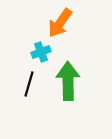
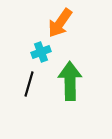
green arrow: moved 2 px right
